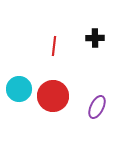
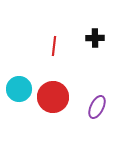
red circle: moved 1 px down
